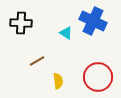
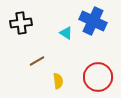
black cross: rotated 10 degrees counterclockwise
